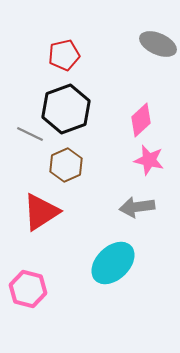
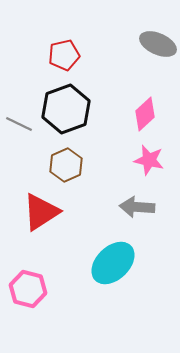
pink diamond: moved 4 px right, 6 px up
gray line: moved 11 px left, 10 px up
gray arrow: rotated 12 degrees clockwise
